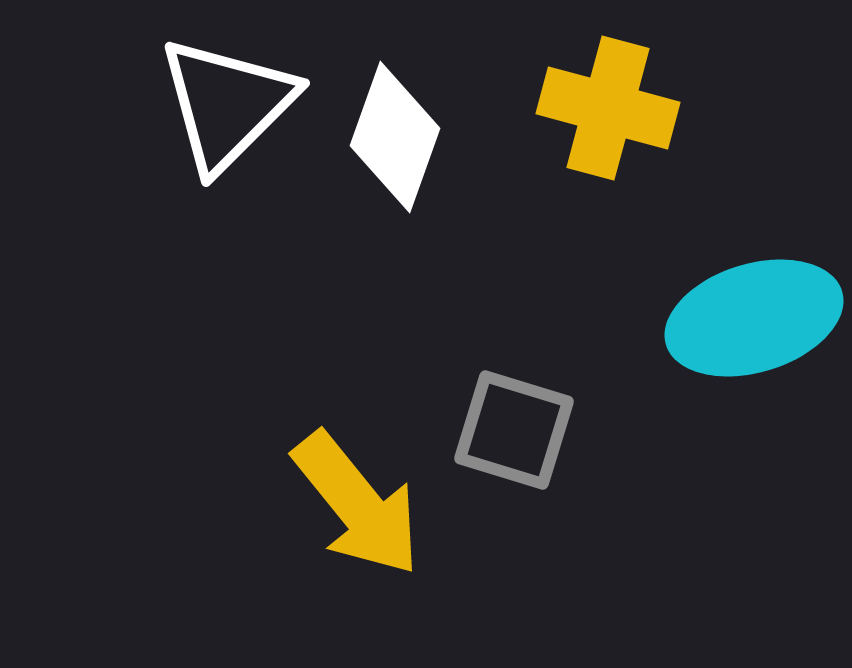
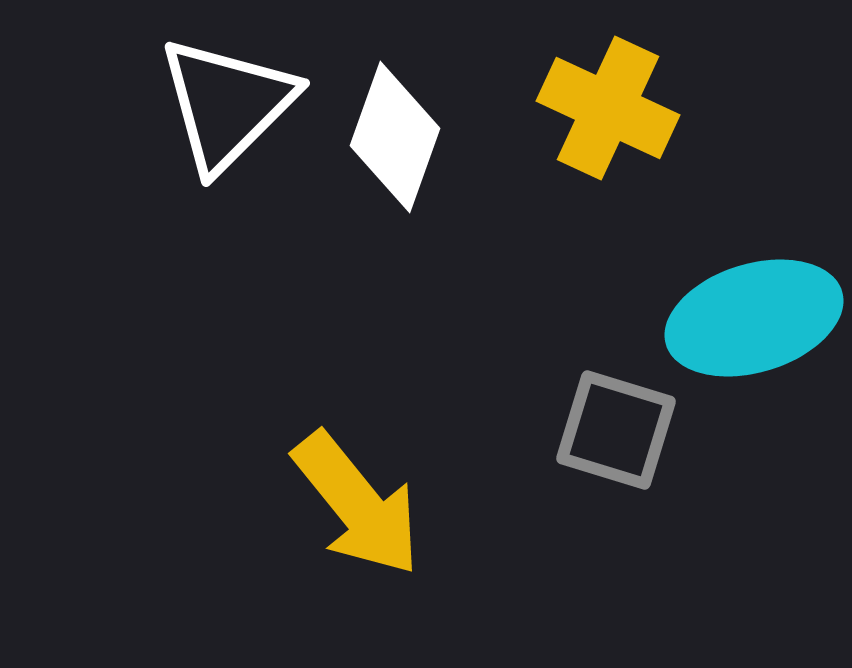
yellow cross: rotated 10 degrees clockwise
gray square: moved 102 px right
